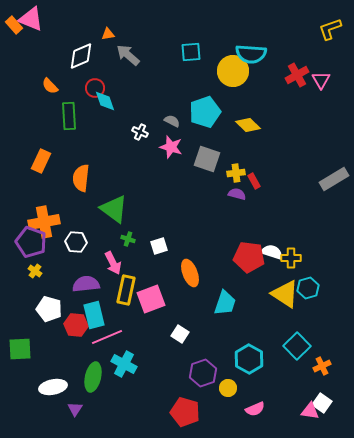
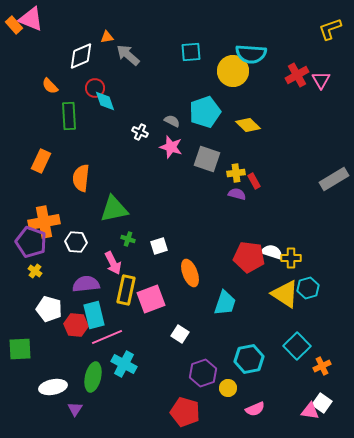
orange triangle at (108, 34): moved 1 px left, 3 px down
green triangle at (114, 209): rotated 48 degrees counterclockwise
cyan hexagon at (249, 359): rotated 20 degrees clockwise
